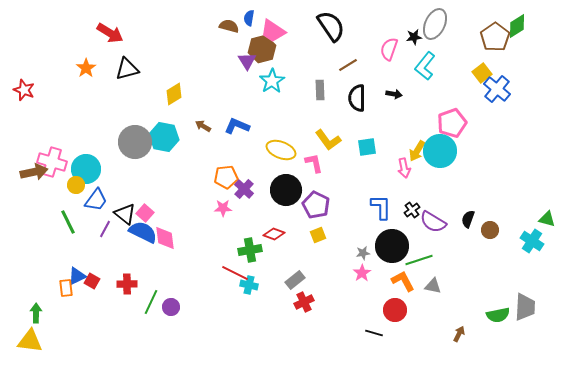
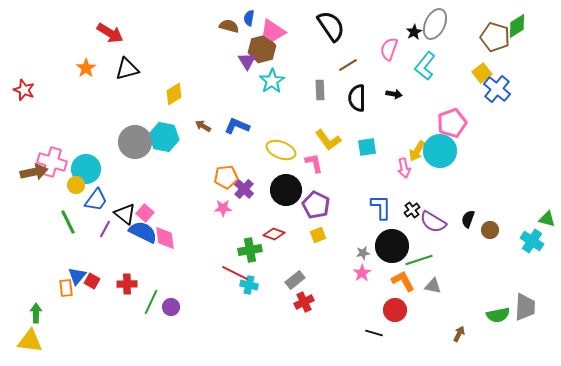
black star at (414, 37): moved 5 px up; rotated 21 degrees counterclockwise
brown pentagon at (495, 37): rotated 20 degrees counterclockwise
blue triangle at (77, 276): rotated 24 degrees counterclockwise
